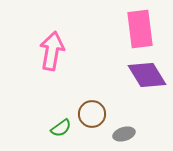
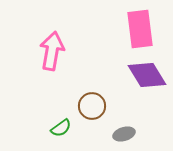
brown circle: moved 8 px up
